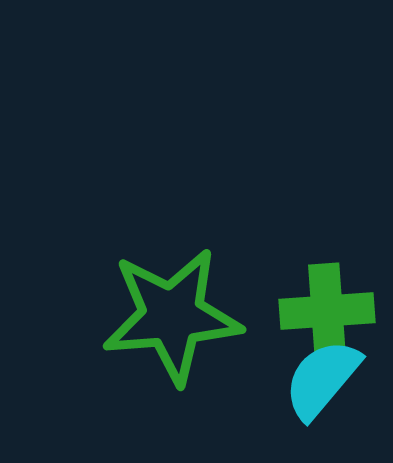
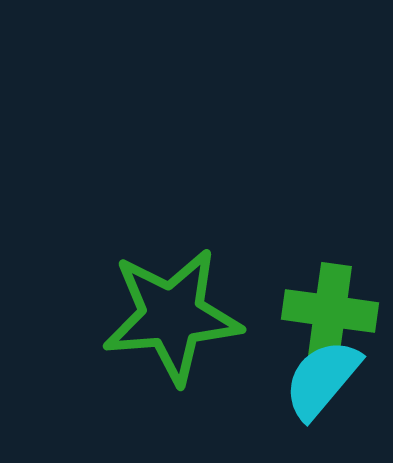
green cross: moved 3 px right; rotated 12 degrees clockwise
